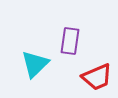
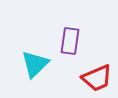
red trapezoid: moved 1 px down
